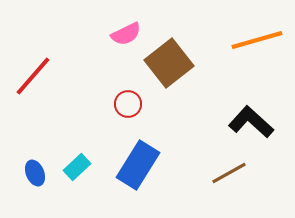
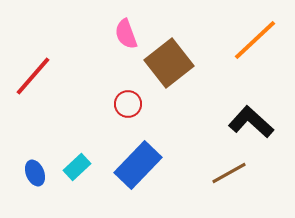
pink semicircle: rotated 96 degrees clockwise
orange line: moved 2 px left; rotated 27 degrees counterclockwise
blue rectangle: rotated 12 degrees clockwise
